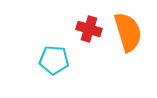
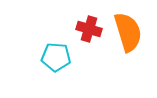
cyan pentagon: moved 2 px right, 3 px up
